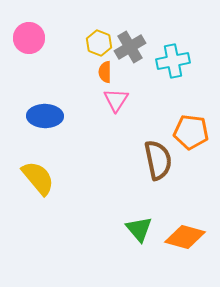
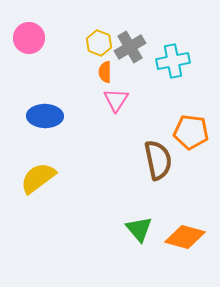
yellow semicircle: rotated 87 degrees counterclockwise
